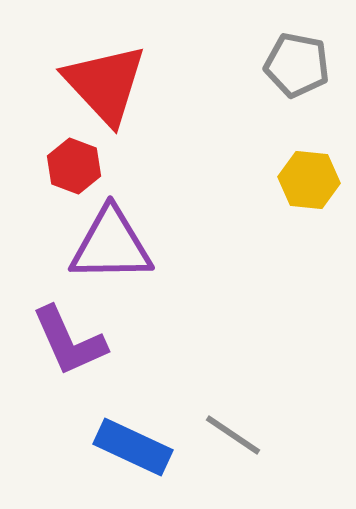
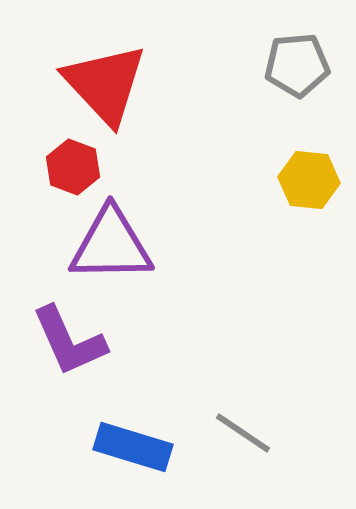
gray pentagon: rotated 16 degrees counterclockwise
red hexagon: moved 1 px left, 1 px down
gray line: moved 10 px right, 2 px up
blue rectangle: rotated 8 degrees counterclockwise
